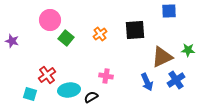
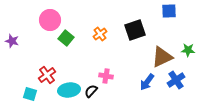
black square: rotated 15 degrees counterclockwise
blue arrow: rotated 60 degrees clockwise
black semicircle: moved 6 px up; rotated 16 degrees counterclockwise
